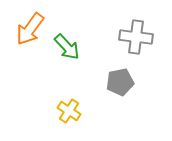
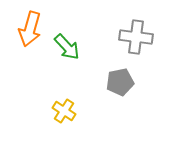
orange arrow: rotated 20 degrees counterclockwise
yellow cross: moved 5 px left
